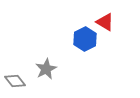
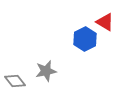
gray star: moved 2 px down; rotated 15 degrees clockwise
